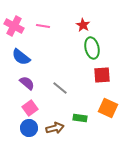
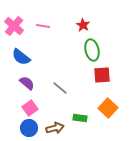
pink cross: rotated 12 degrees clockwise
green ellipse: moved 2 px down
orange square: rotated 18 degrees clockwise
